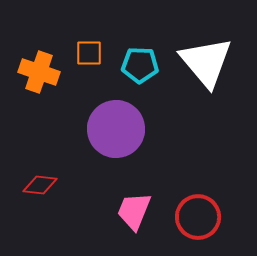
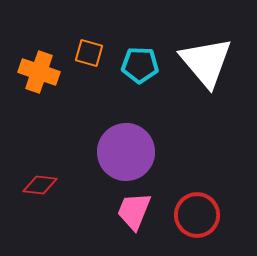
orange square: rotated 16 degrees clockwise
purple circle: moved 10 px right, 23 px down
red circle: moved 1 px left, 2 px up
